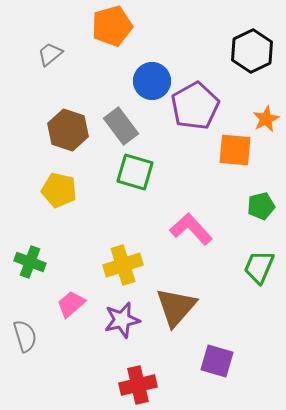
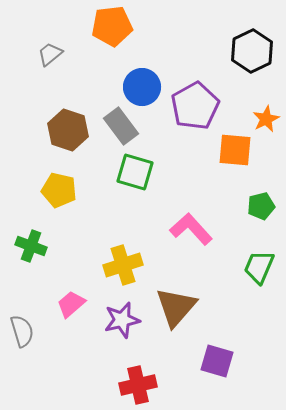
orange pentagon: rotated 9 degrees clockwise
blue circle: moved 10 px left, 6 px down
green cross: moved 1 px right, 16 px up
gray semicircle: moved 3 px left, 5 px up
